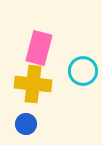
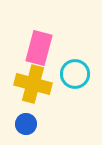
cyan circle: moved 8 px left, 3 px down
yellow cross: rotated 9 degrees clockwise
